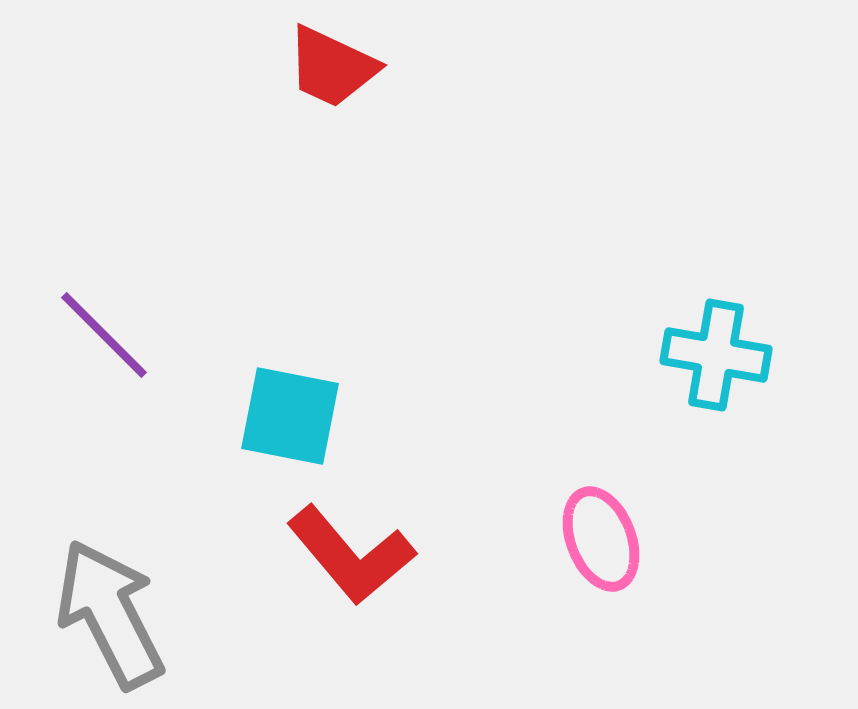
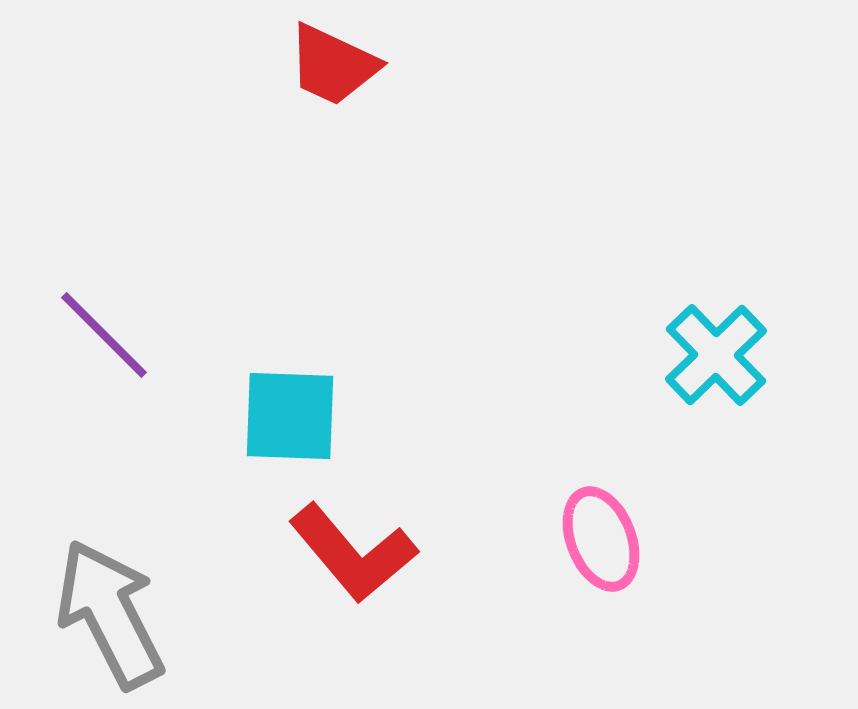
red trapezoid: moved 1 px right, 2 px up
cyan cross: rotated 36 degrees clockwise
cyan square: rotated 9 degrees counterclockwise
red L-shape: moved 2 px right, 2 px up
